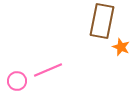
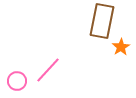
orange star: rotated 18 degrees clockwise
pink line: rotated 24 degrees counterclockwise
